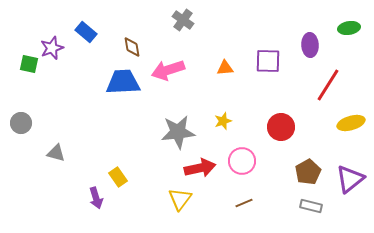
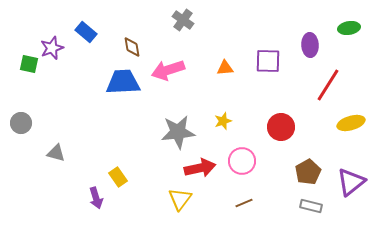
purple triangle: moved 1 px right, 3 px down
